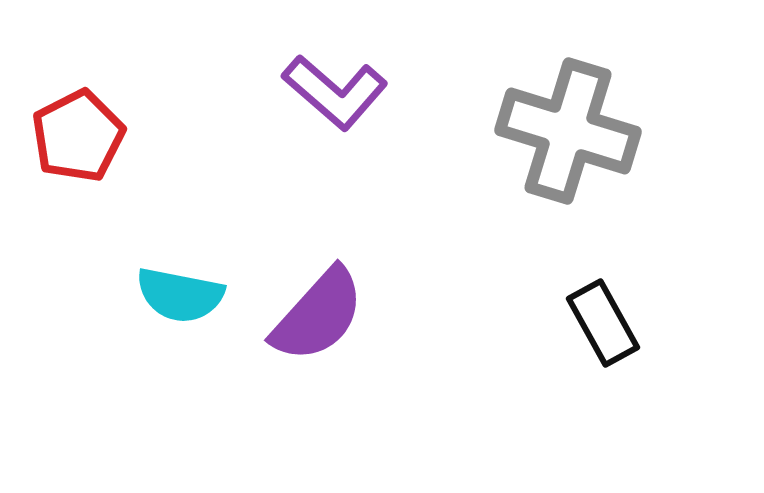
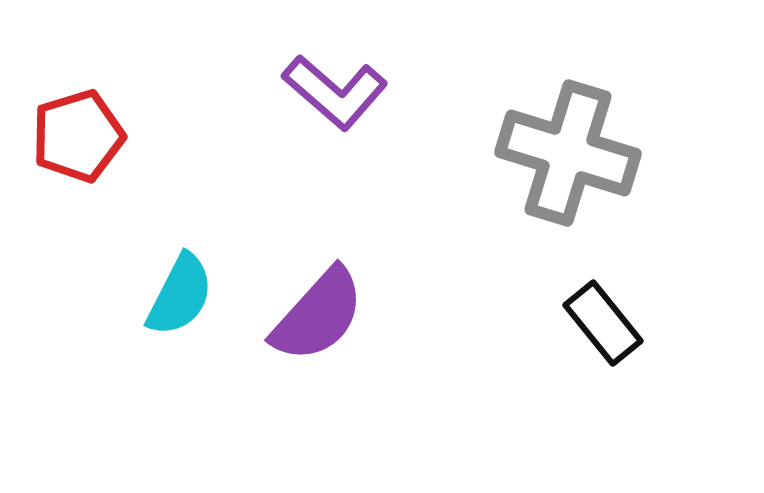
gray cross: moved 22 px down
red pentagon: rotated 10 degrees clockwise
cyan semicircle: rotated 74 degrees counterclockwise
black rectangle: rotated 10 degrees counterclockwise
